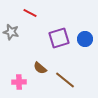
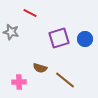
brown semicircle: rotated 24 degrees counterclockwise
